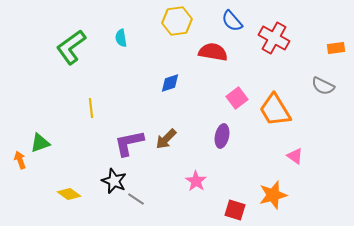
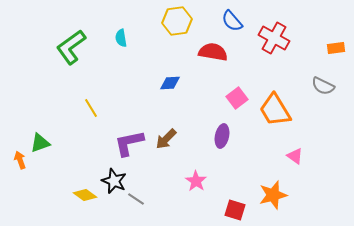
blue diamond: rotated 15 degrees clockwise
yellow line: rotated 24 degrees counterclockwise
yellow diamond: moved 16 px right, 1 px down
